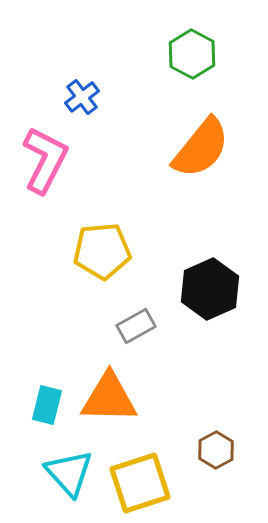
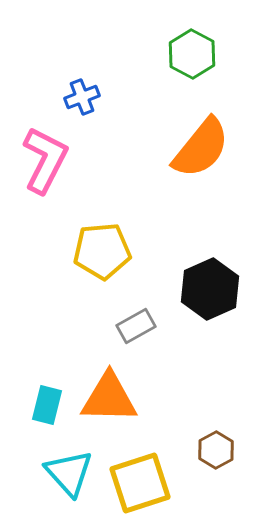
blue cross: rotated 16 degrees clockwise
